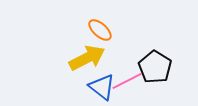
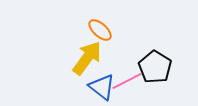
yellow arrow: rotated 27 degrees counterclockwise
